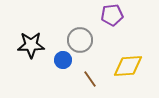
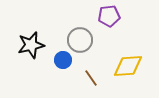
purple pentagon: moved 3 px left, 1 px down
black star: rotated 12 degrees counterclockwise
brown line: moved 1 px right, 1 px up
